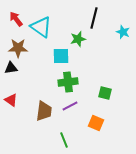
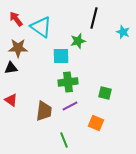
green star: moved 2 px down
